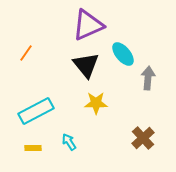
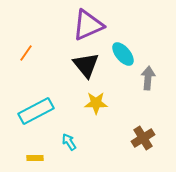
brown cross: rotated 10 degrees clockwise
yellow rectangle: moved 2 px right, 10 px down
